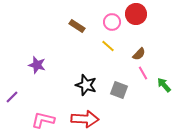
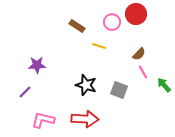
yellow line: moved 9 px left; rotated 24 degrees counterclockwise
purple star: rotated 18 degrees counterclockwise
pink line: moved 1 px up
purple line: moved 13 px right, 5 px up
